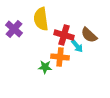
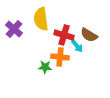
brown semicircle: rotated 12 degrees counterclockwise
